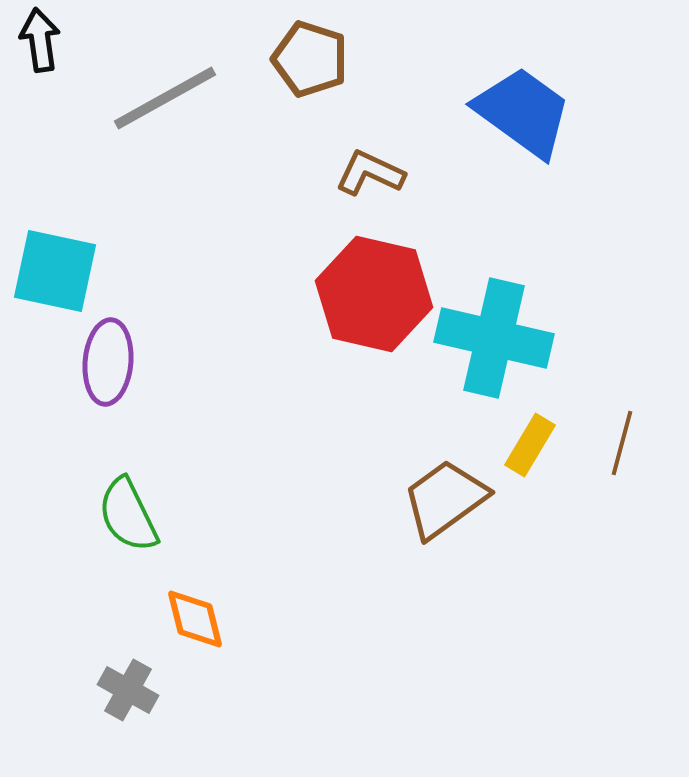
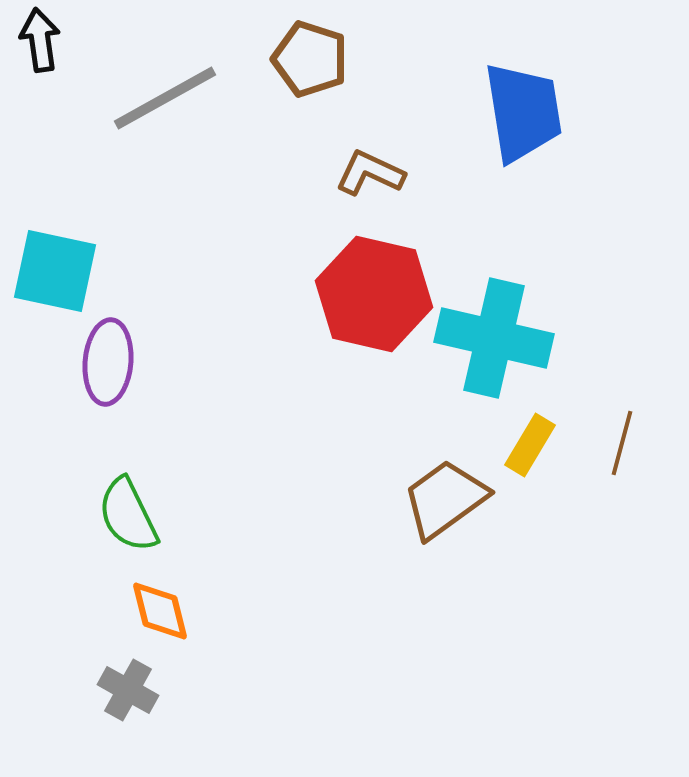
blue trapezoid: rotated 45 degrees clockwise
orange diamond: moved 35 px left, 8 px up
